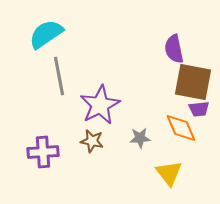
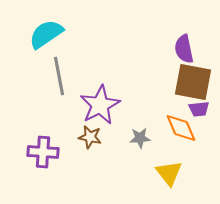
purple semicircle: moved 10 px right
brown star: moved 2 px left, 4 px up
purple cross: rotated 8 degrees clockwise
